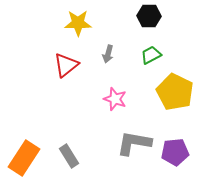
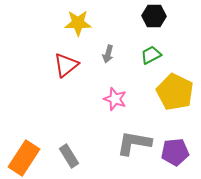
black hexagon: moved 5 px right
